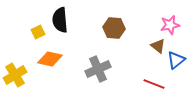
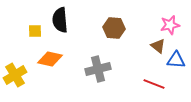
yellow square: moved 3 px left, 1 px up; rotated 24 degrees clockwise
blue triangle: rotated 42 degrees clockwise
gray cross: rotated 10 degrees clockwise
